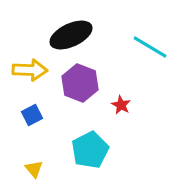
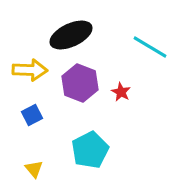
red star: moved 13 px up
